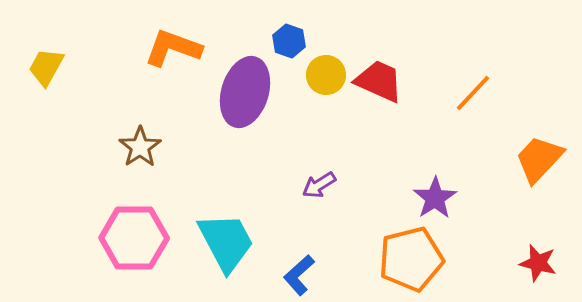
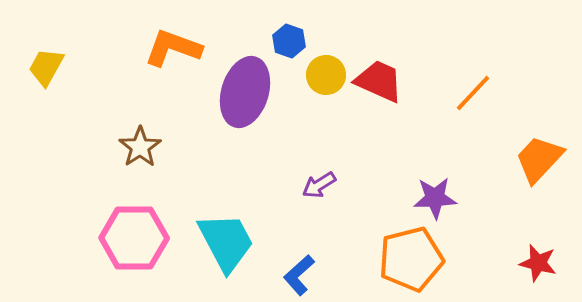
purple star: rotated 30 degrees clockwise
